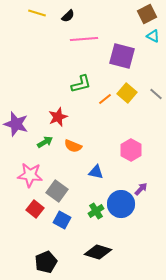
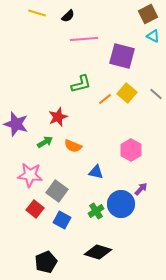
brown square: moved 1 px right
